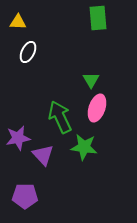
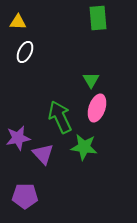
white ellipse: moved 3 px left
purple triangle: moved 1 px up
